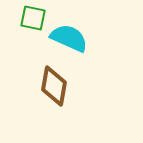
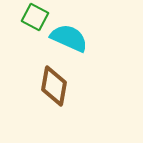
green square: moved 2 px right, 1 px up; rotated 16 degrees clockwise
